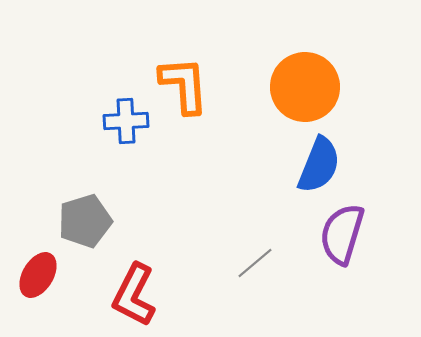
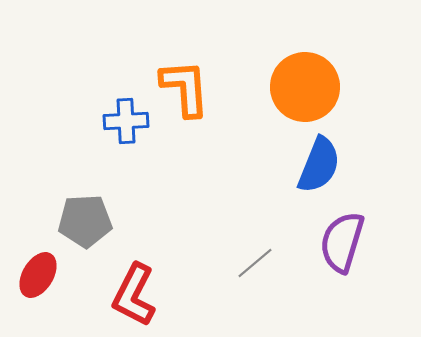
orange L-shape: moved 1 px right, 3 px down
gray pentagon: rotated 14 degrees clockwise
purple semicircle: moved 8 px down
